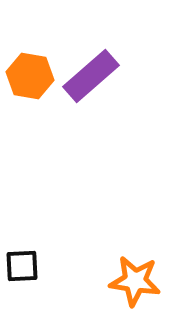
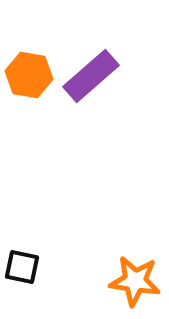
orange hexagon: moved 1 px left, 1 px up
black square: moved 1 px down; rotated 15 degrees clockwise
